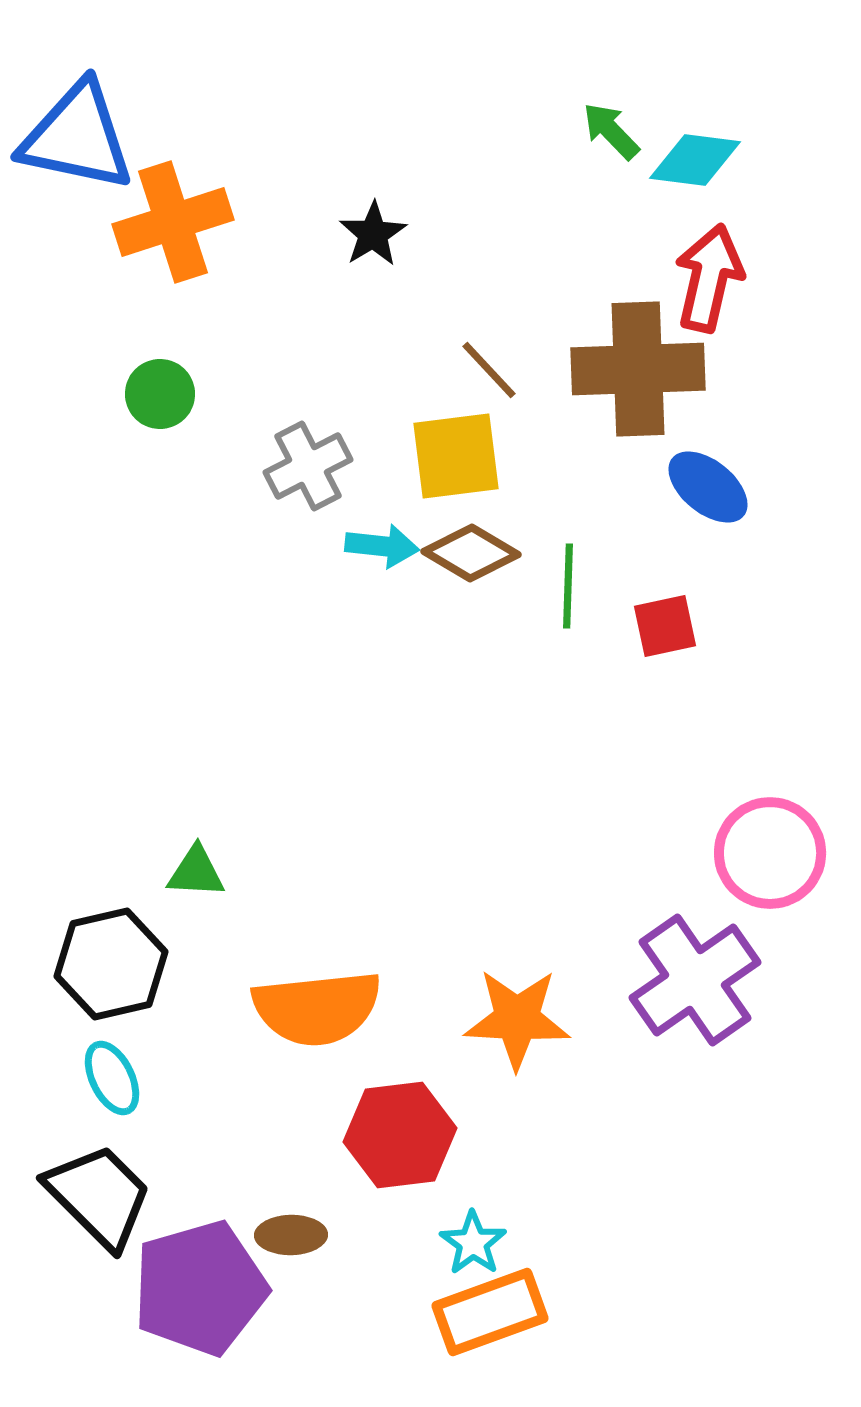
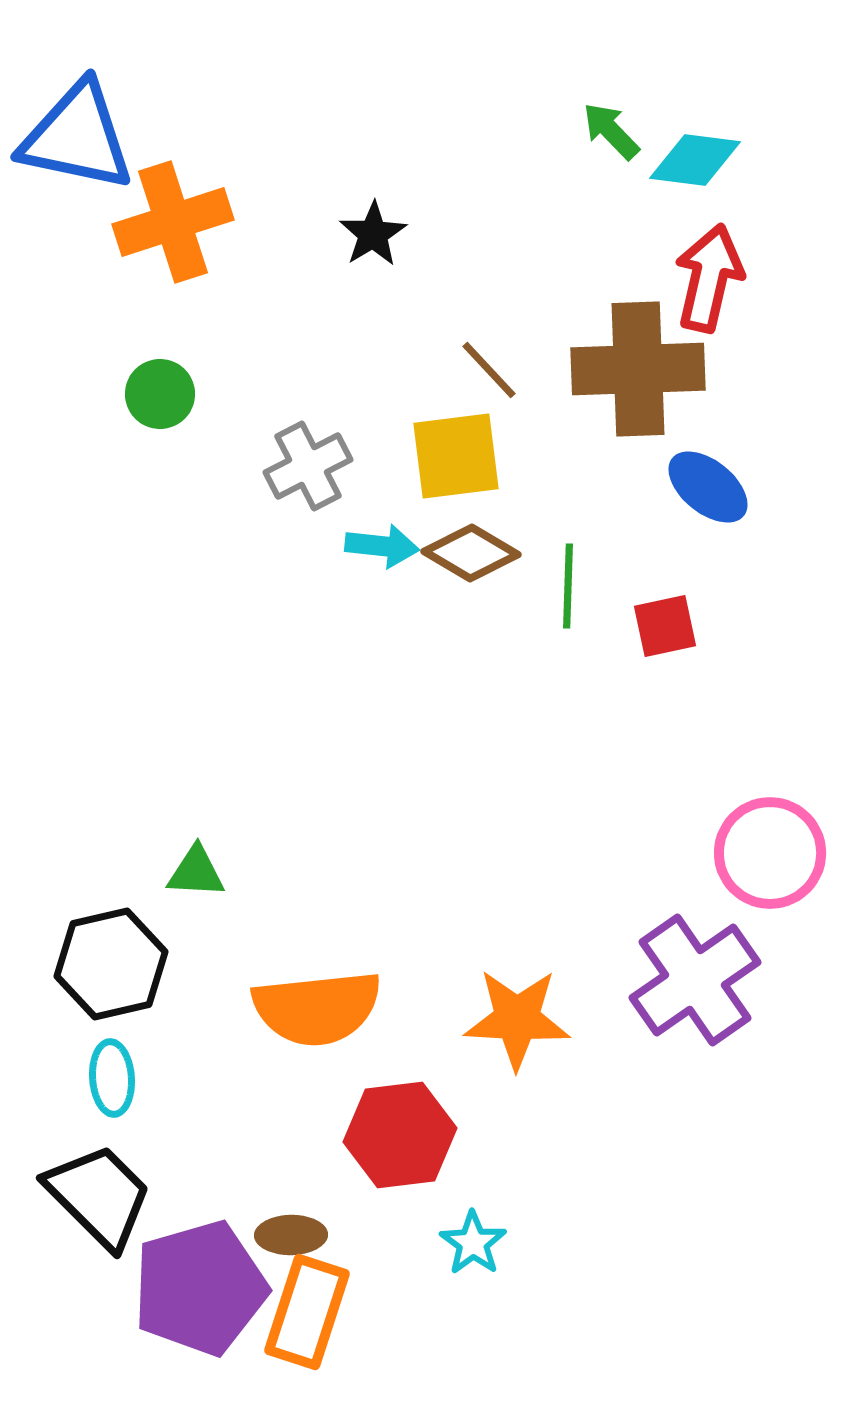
cyan ellipse: rotated 22 degrees clockwise
orange rectangle: moved 183 px left; rotated 52 degrees counterclockwise
